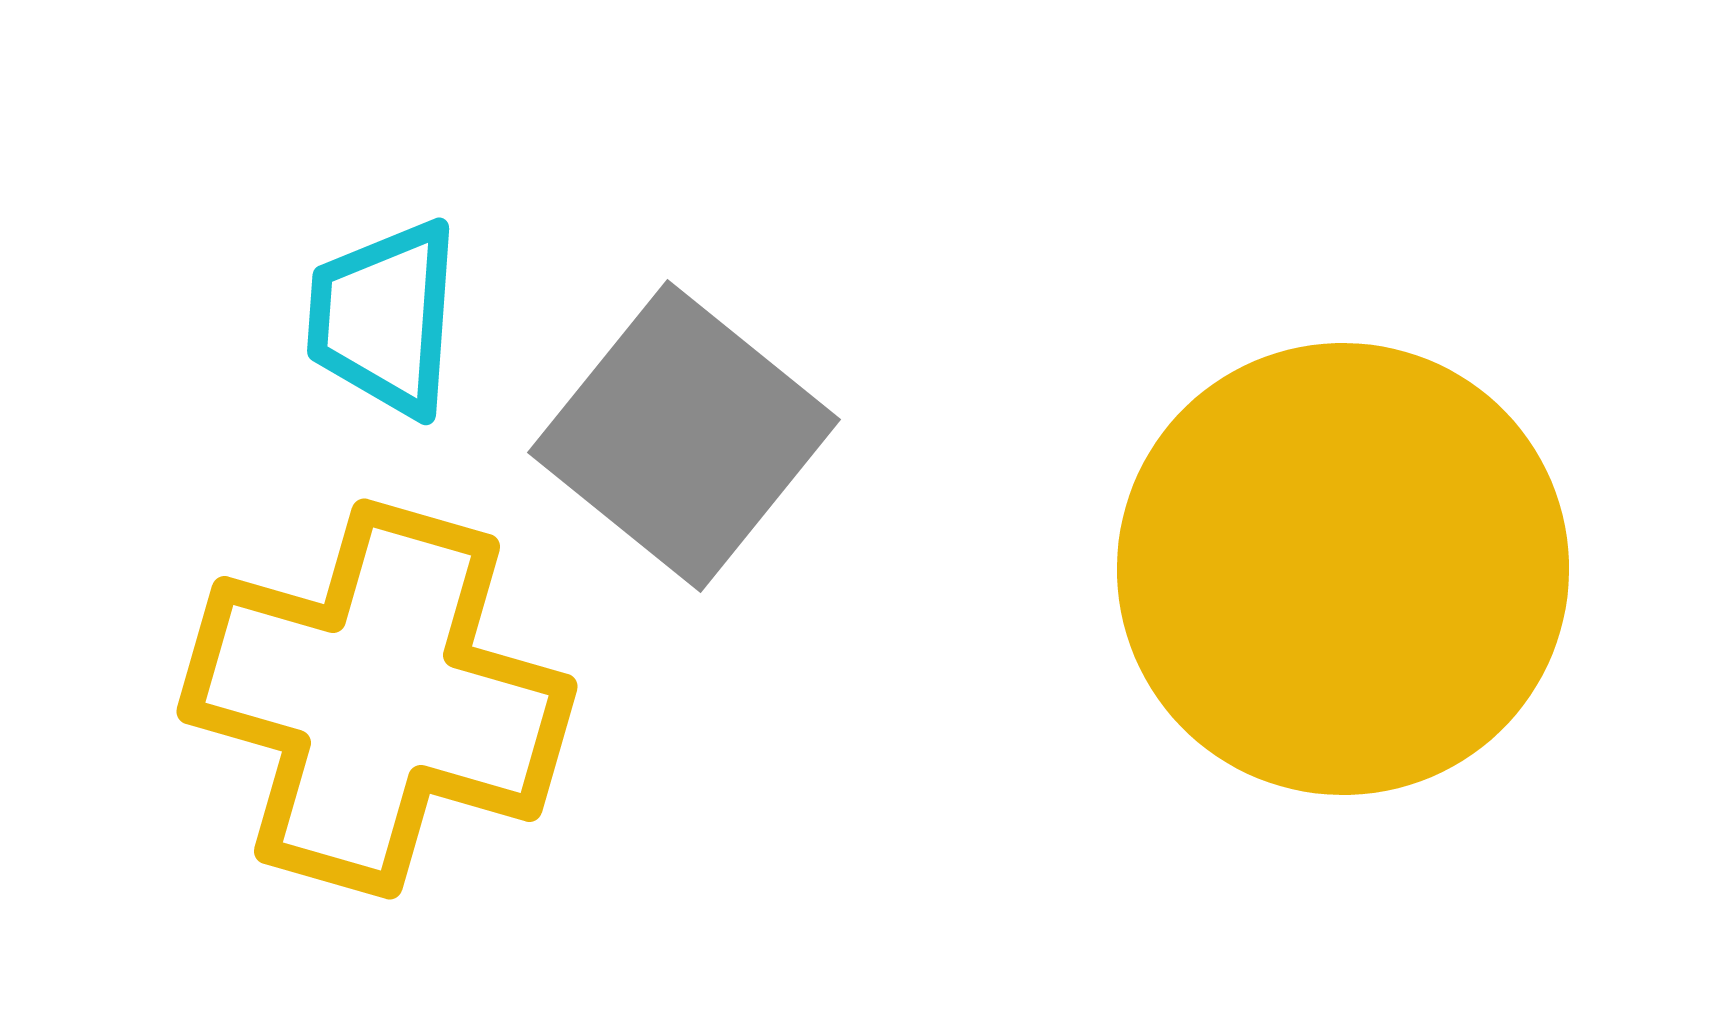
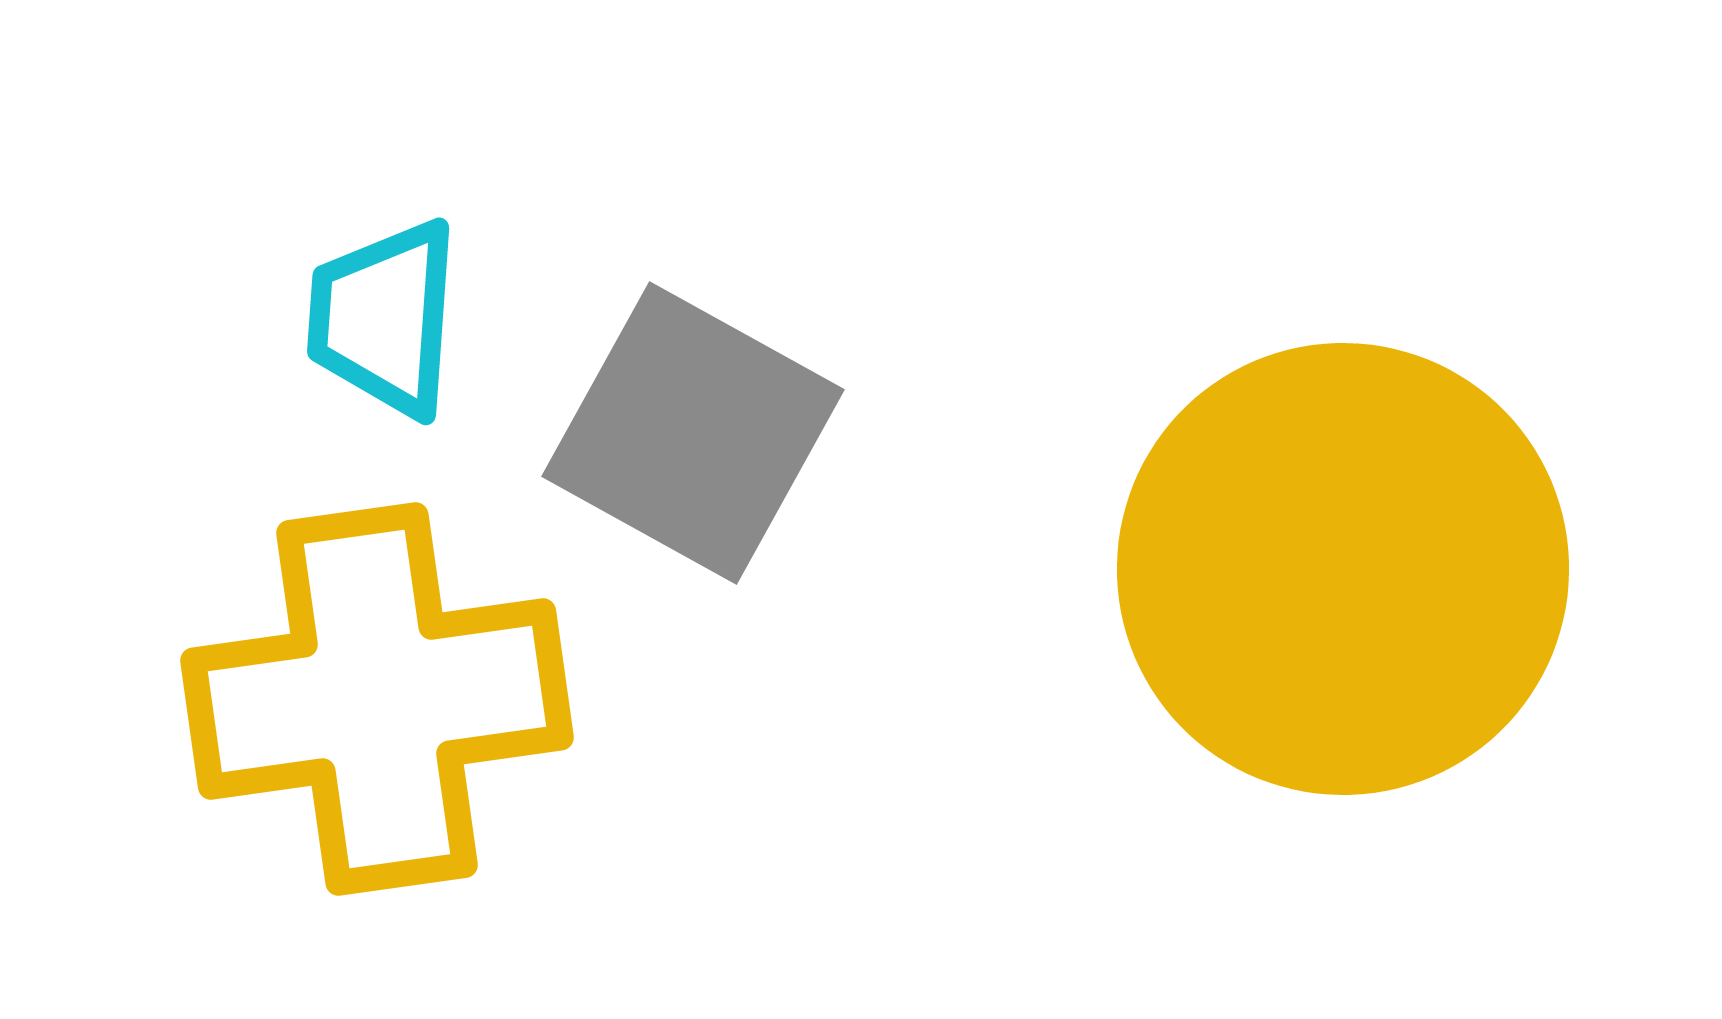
gray square: moved 9 px right, 3 px up; rotated 10 degrees counterclockwise
yellow cross: rotated 24 degrees counterclockwise
